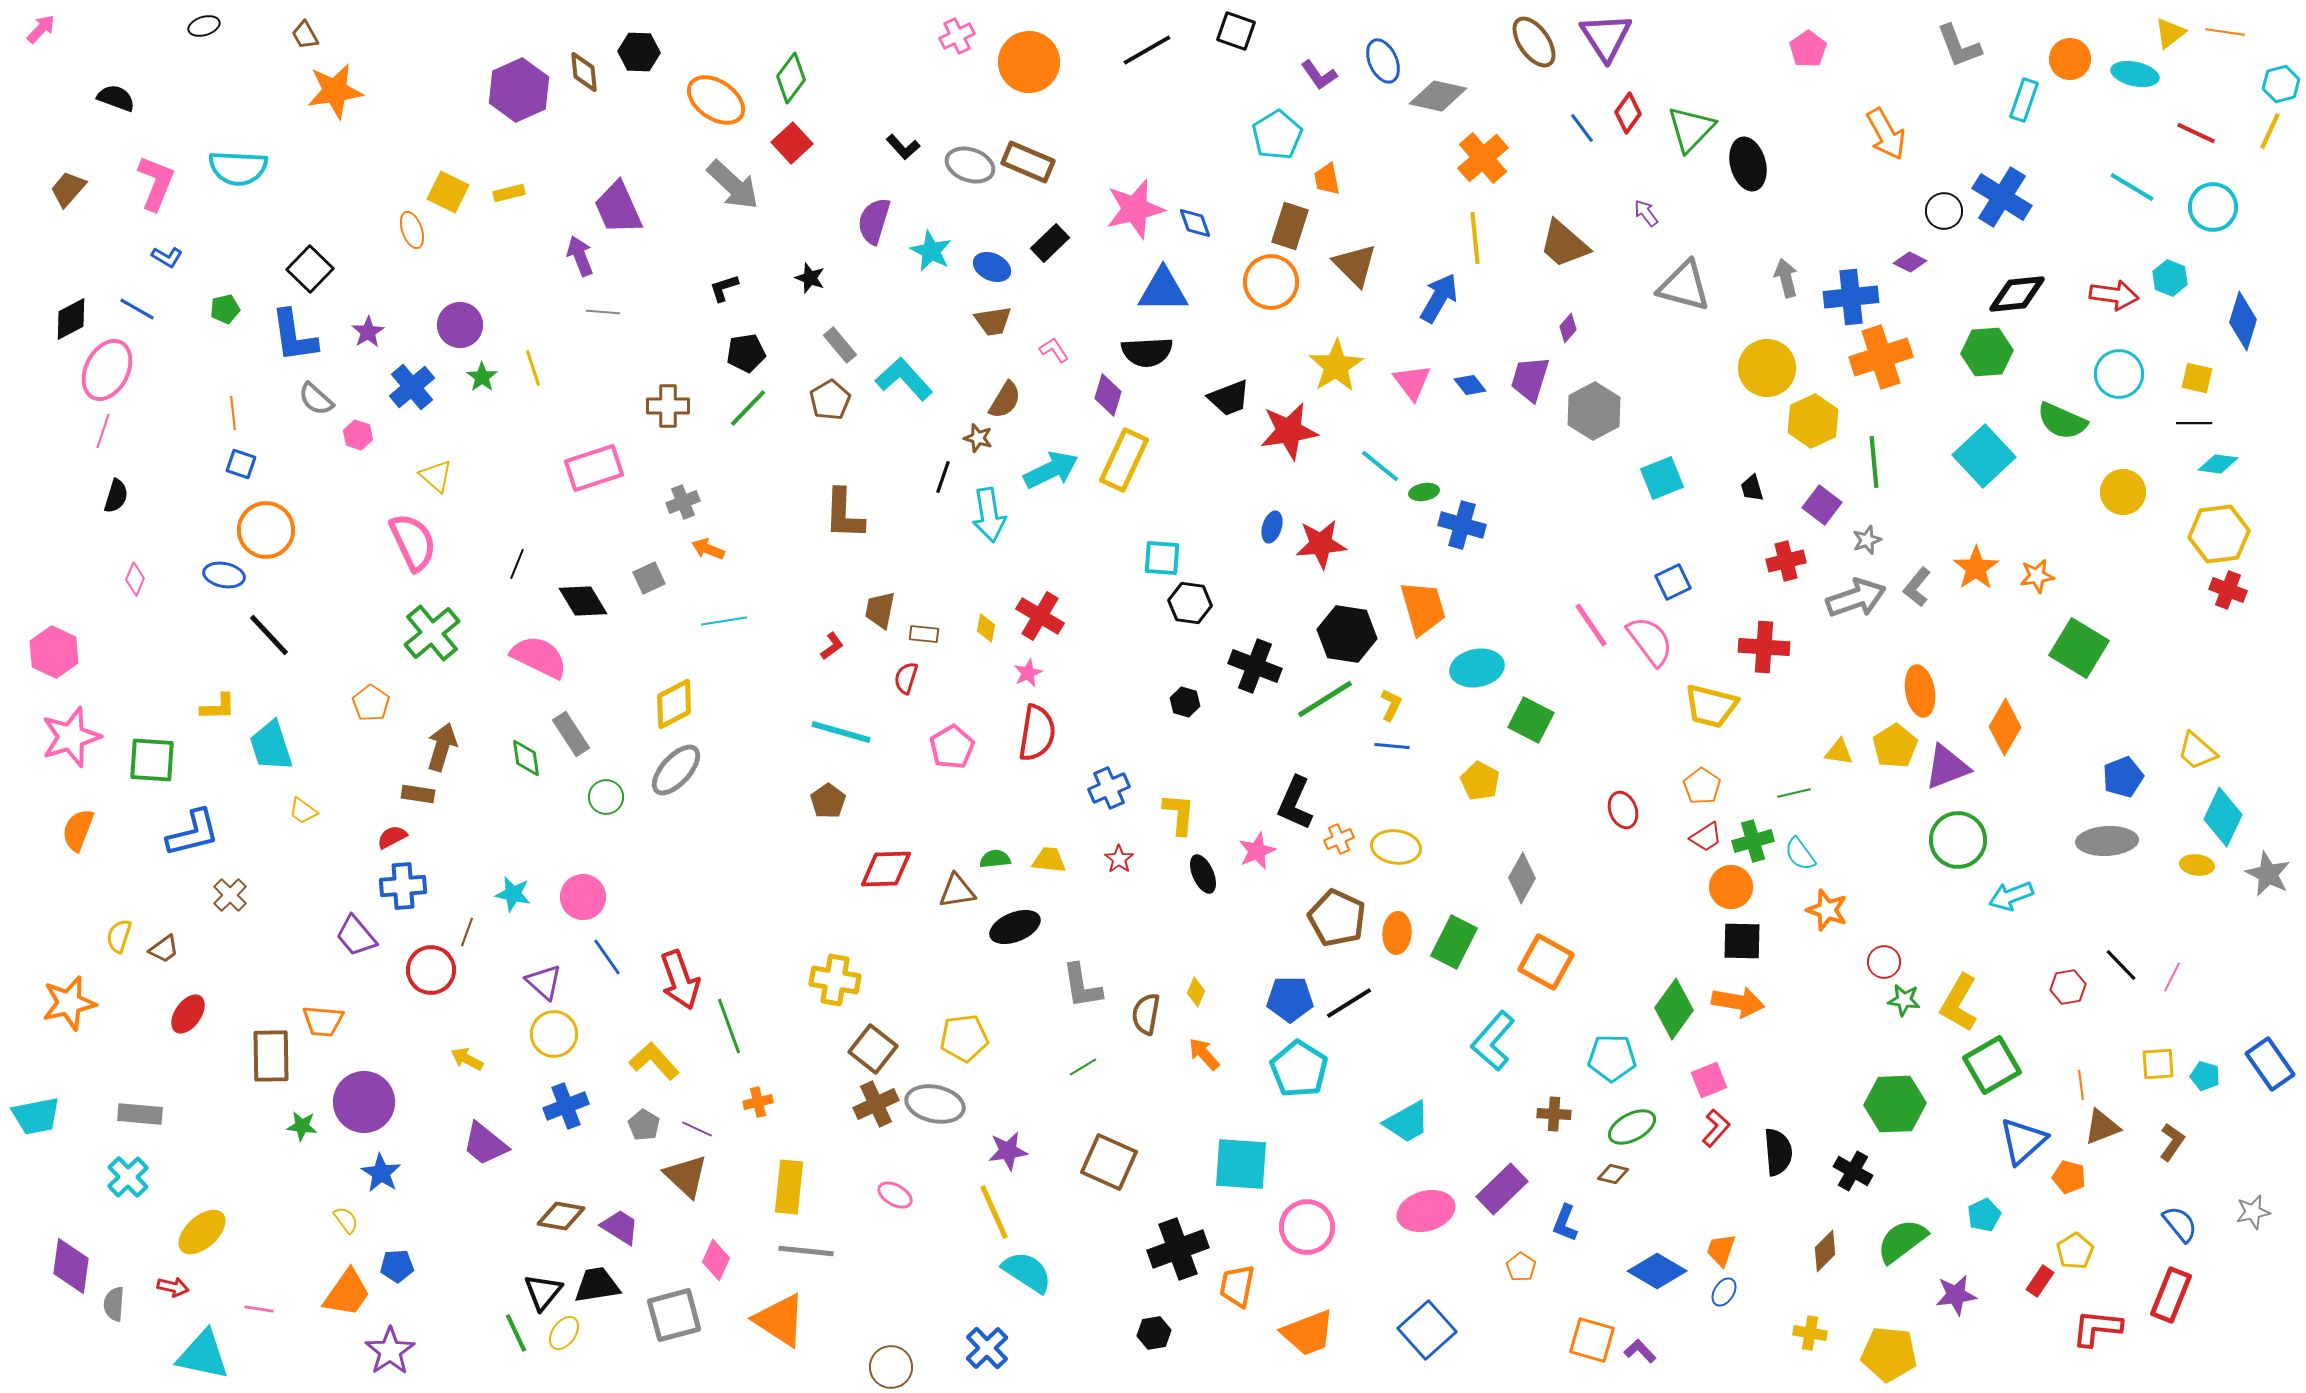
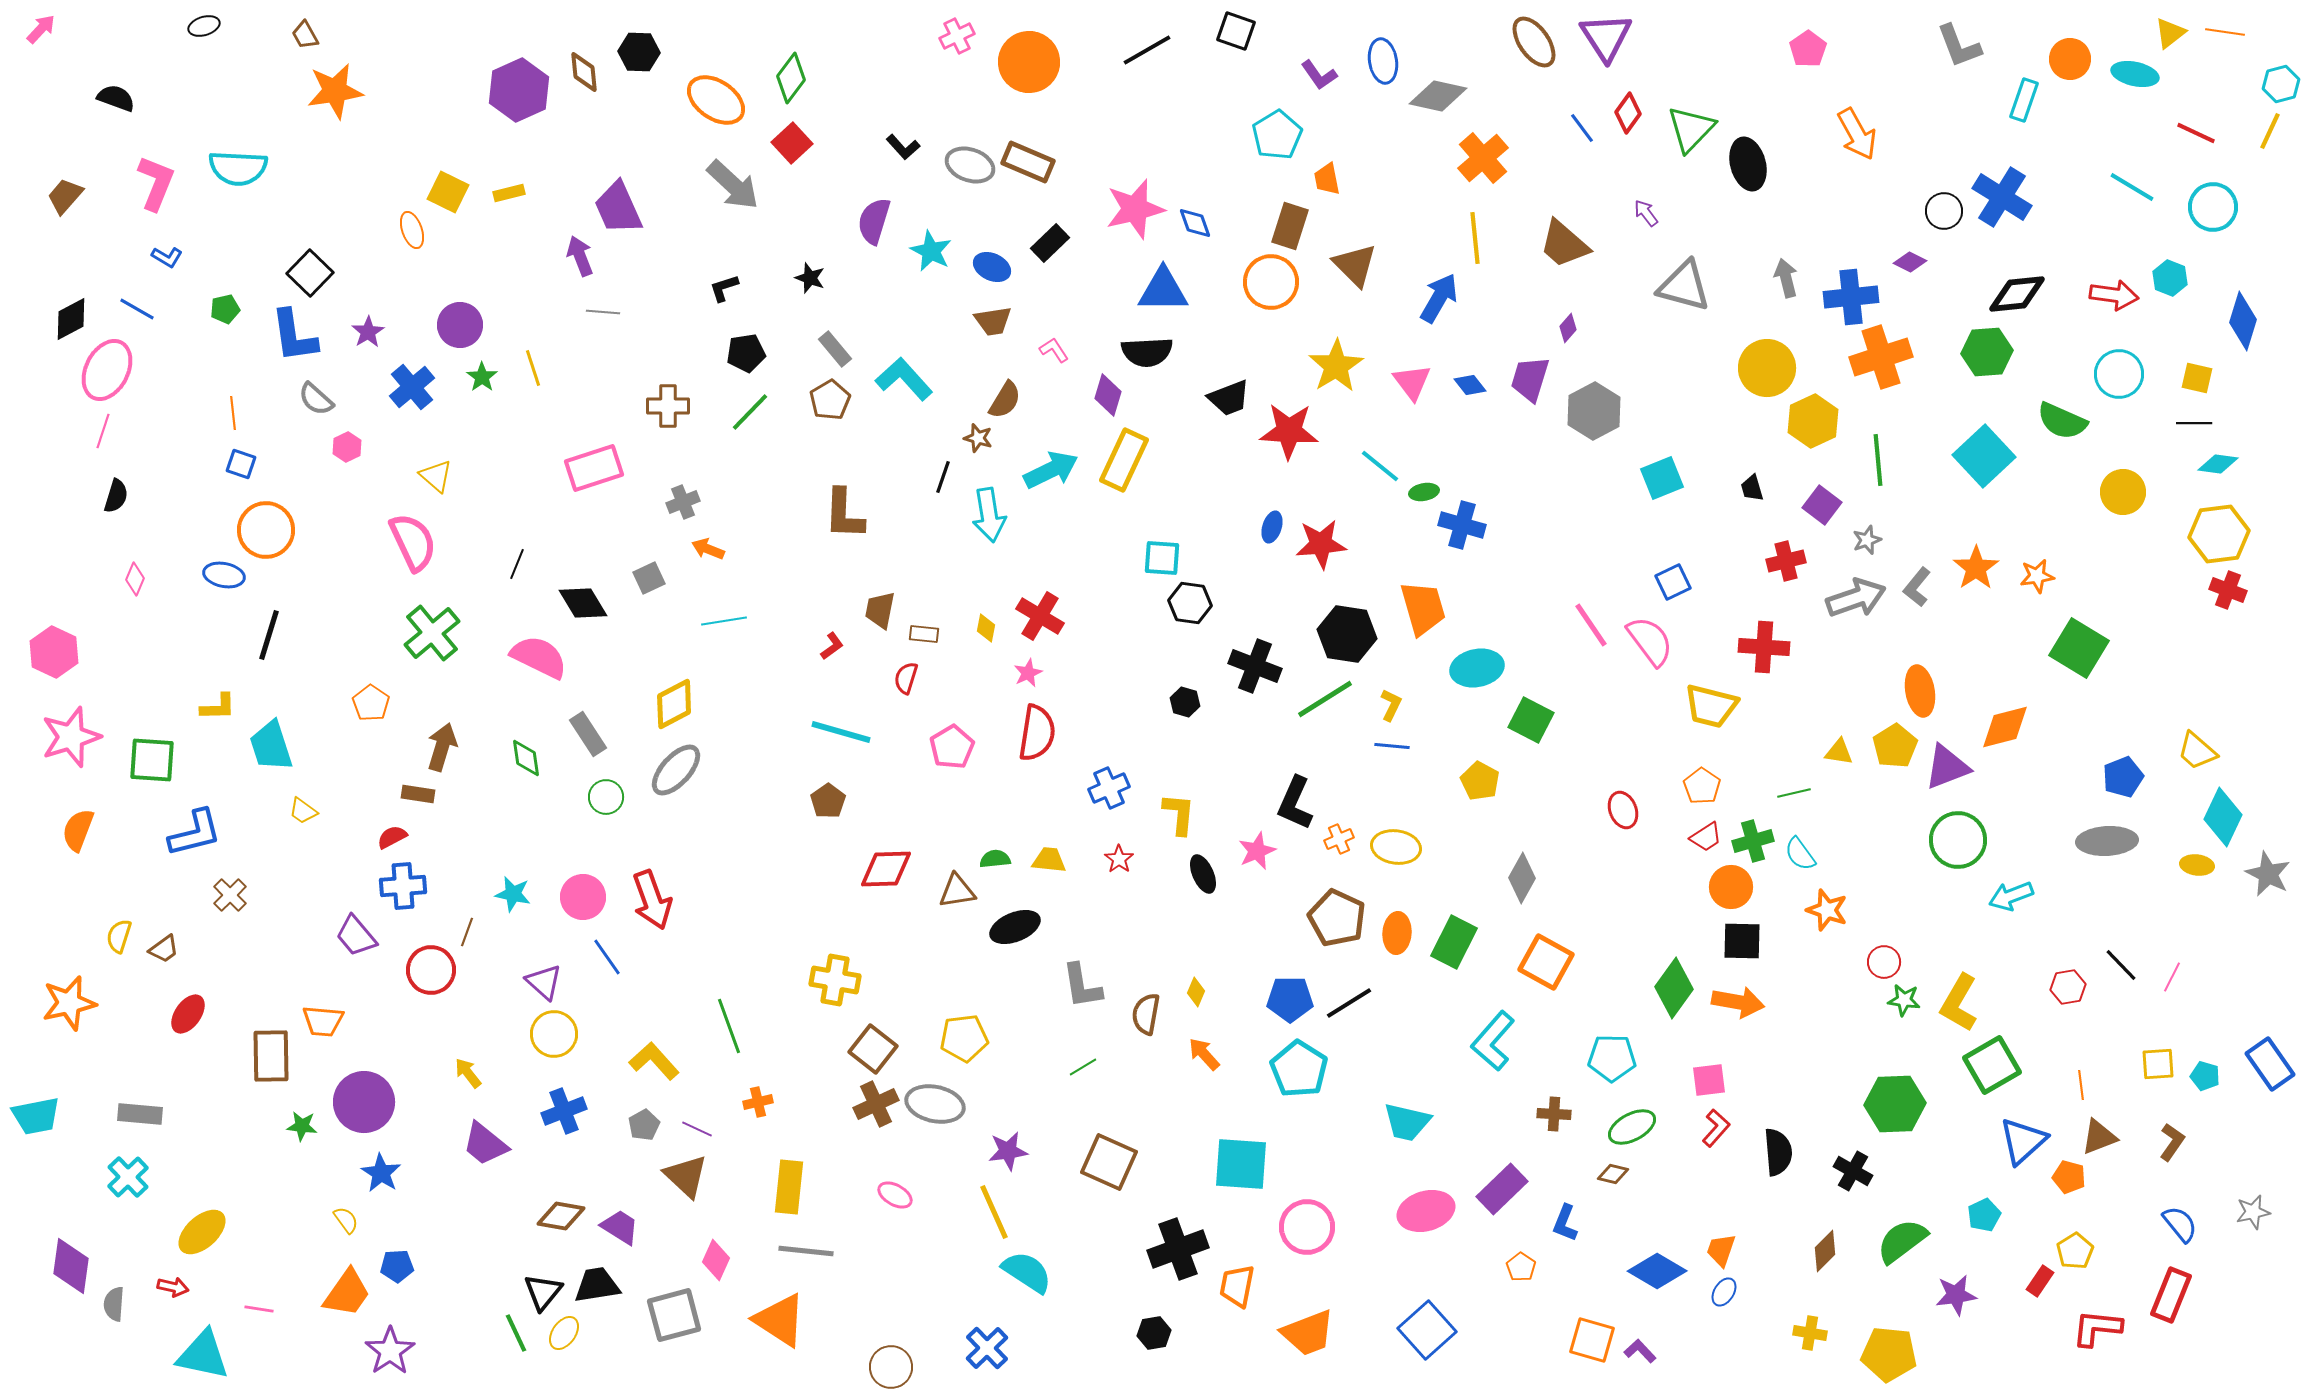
blue ellipse at (1383, 61): rotated 15 degrees clockwise
orange arrow at (1886, 134): moved 29 px left
brown trapezoid at (68, 189): moved 3 px left, 7 px down
black square at (310, 269): moved 4 px down
gray rectangle at (840, 345): moved 5 px left, 4 px down
green line at (748, 408): moved 2 px right, 4 px down
red star at (1289, 431): rotated 12 degrees clockwise
pink hexagon at (358, 435): moved 11 px left, 12 px down; rotated 16 degrees clockwise
green line at (1874, 462): moved 4 px right, 2 px up
black diamond at (583, 601): moved 2 px down
black line at (269, 635): rotated 60 degrees clockwise
orange diamond at (2005, 727): rotated 46 degrees clockwise
gray rectangle at (571, 734): moved 17 px right
blue L-shape at (193, 833): moved 2 px right
red arrow at (680, 980): moved 28 px left, 80 px up
green diamond at (1674, 1009): moved 21 px up
yellow arrow at (467, 1059): moved 1 px right, 14 px down; rotated 24 degrees clockwise
pink square at (1709, 1080): rotated 15 degrees clockwise
blue cross at (566, 1106): moved 2 px left, 5 px down
cyan trapezoid at (1407, 1122): rotated 42 degrees clockwise
gray pentagon at (644, 1125): rotated 12 degrees clockwise
brown triangle at (2102, 1127): moved 3 px left, 10 px down
